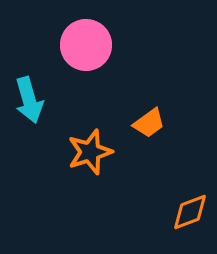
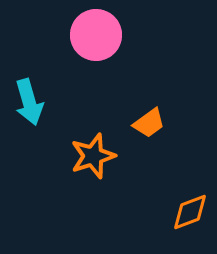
pink circle: moved 10 px right, 10 px up
cyan arrow: moved 2 px down
orange star: moved 3 px right, 4 px down
